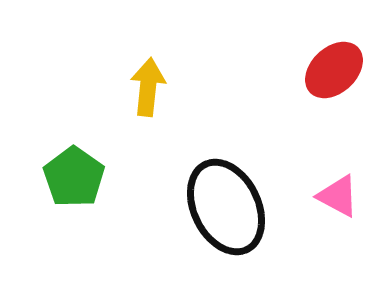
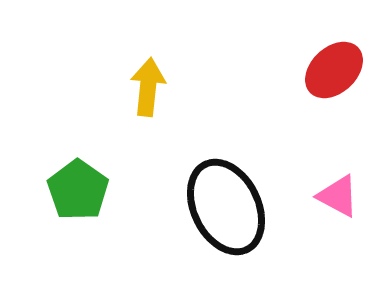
green pentagon: moved 4 px right, 13 px down
